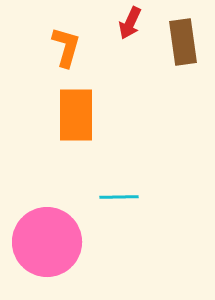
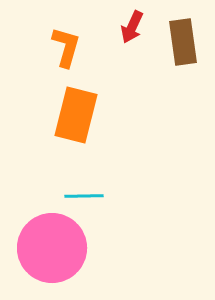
red arrow: moved 2 px right, 4 px down
orange rectangle: rotated 14 degrees clockwise
cyan line: moved 35 px left, 1 px up
pink circle: moved 5 px right, 6 px down
